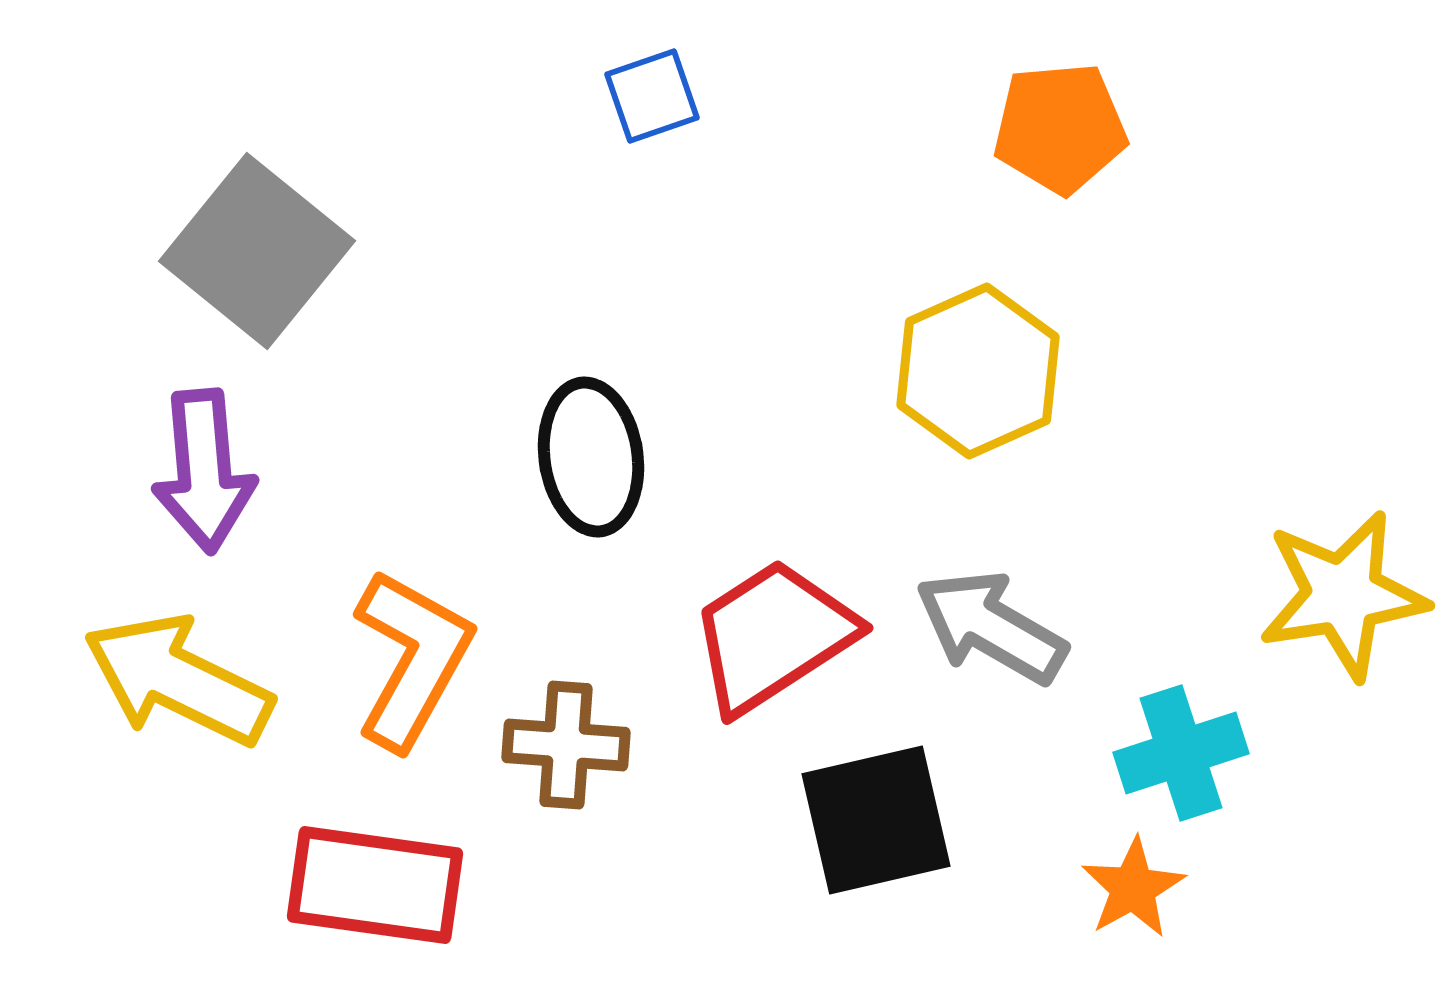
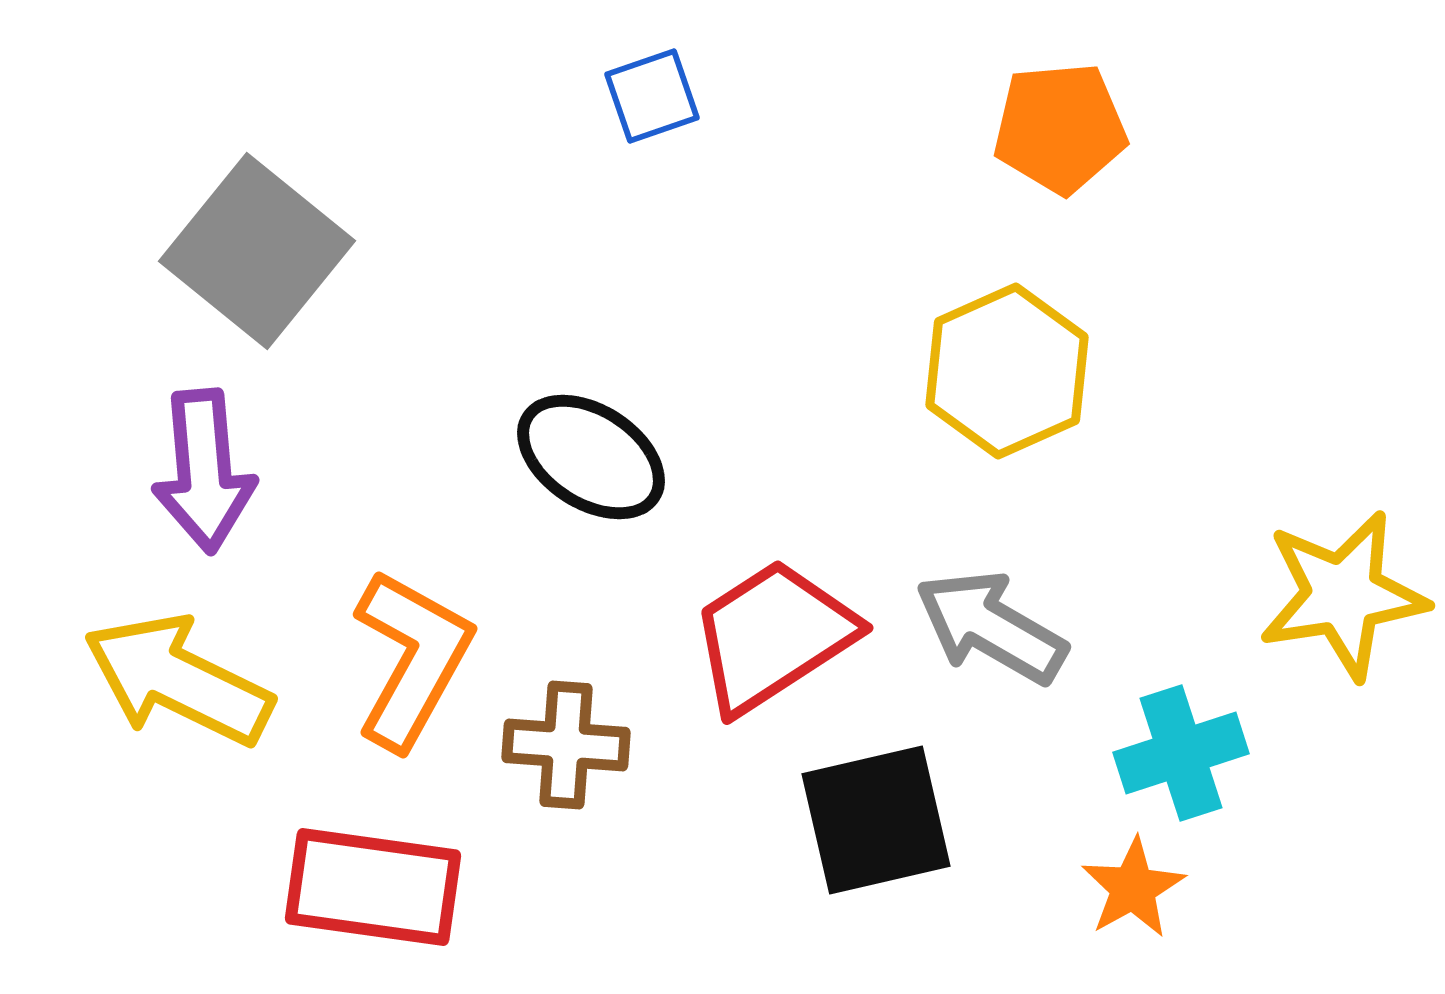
yellow hexagon: moved 29 px right
black ellipse: rotated 49 degrees counterclockwise
red rectangle: moved 2 px left, 2 px down
